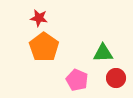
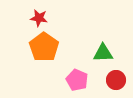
red circle: moved 2 px down
